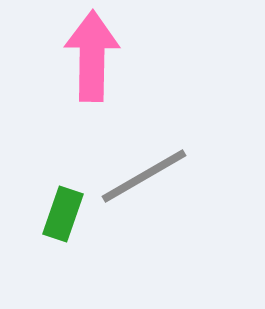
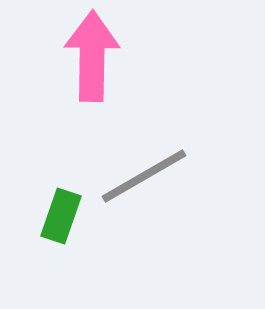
green rectangle: moved 2 px left, 2 px down
